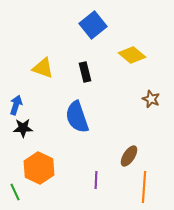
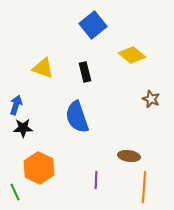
brown ellipse: rotated 65 degrees clockwise
